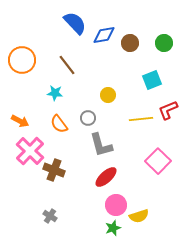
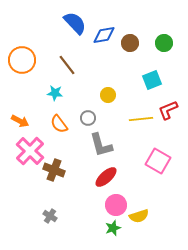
pink square: rotated 15 degrees counterclockwise
